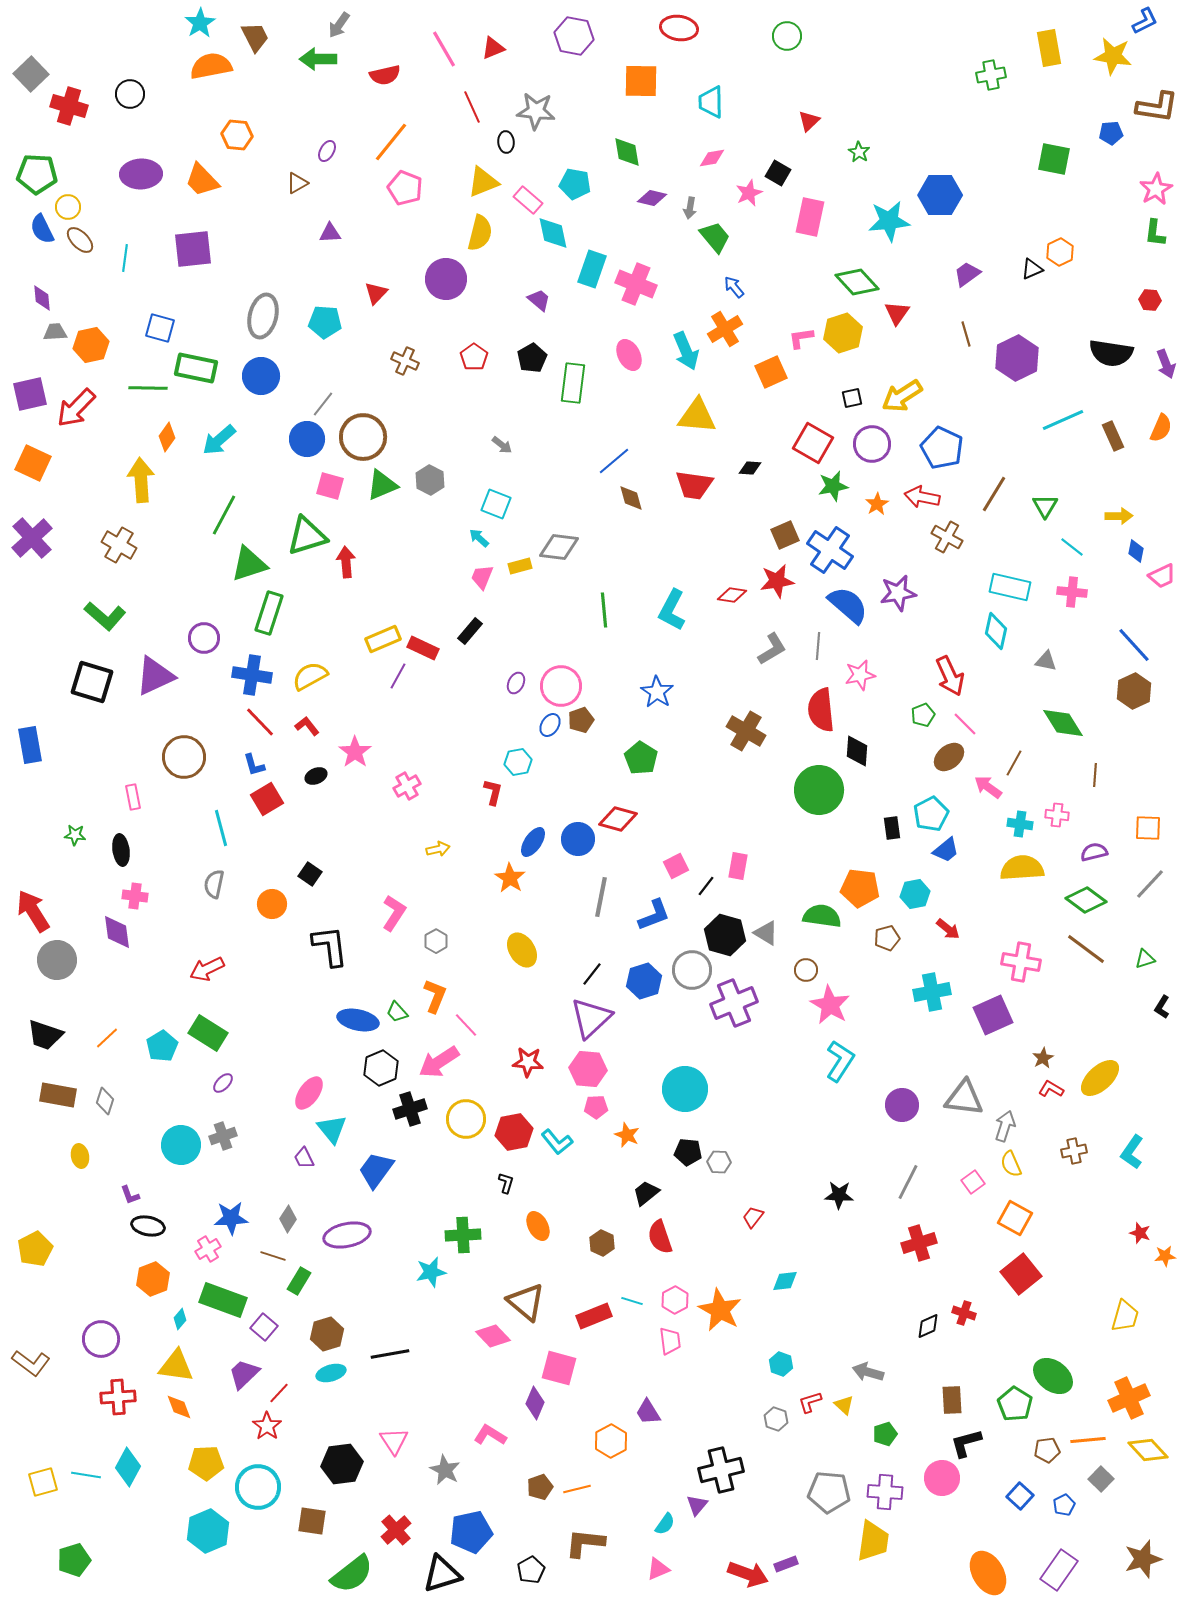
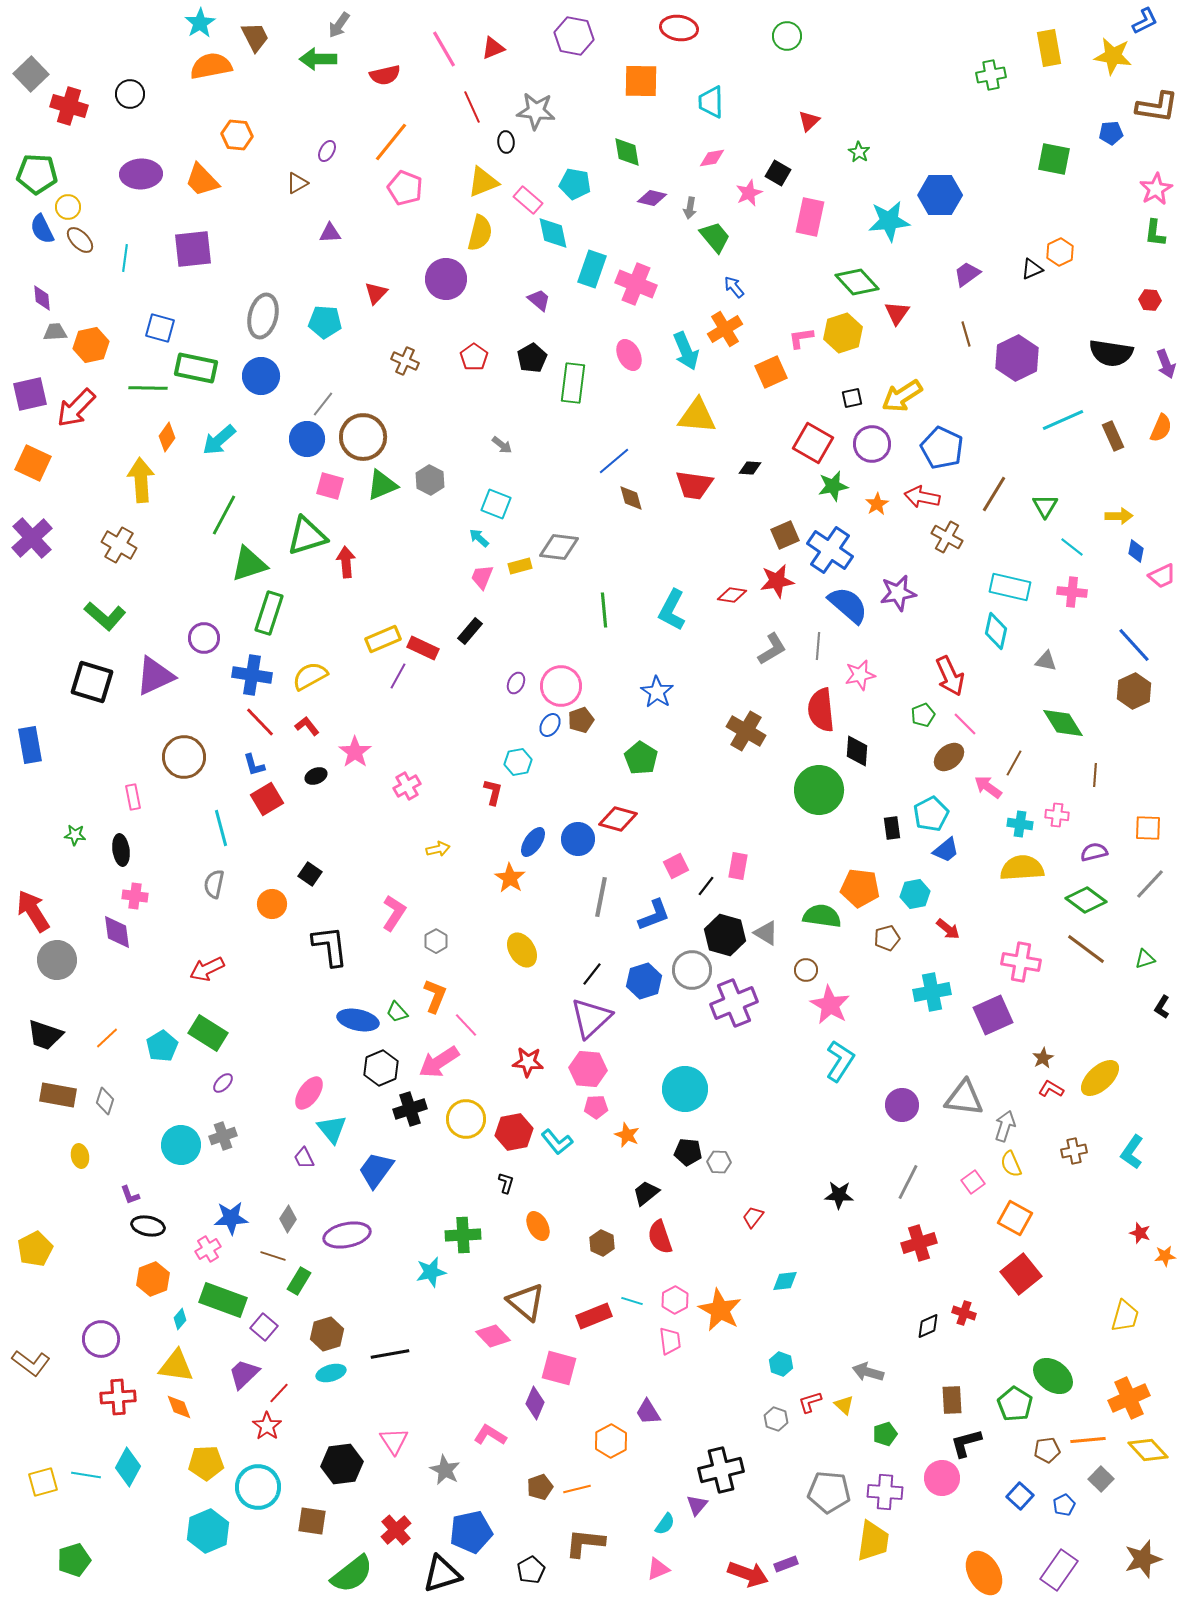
orange ellipse at (988, 1573): moved 4 px left
